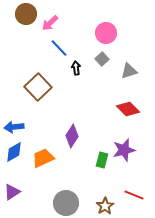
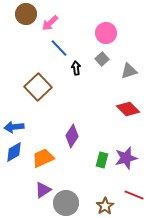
purple star: moved 2 px right, 8 px down
purple triangle: moved 31 px right, 2 px up
